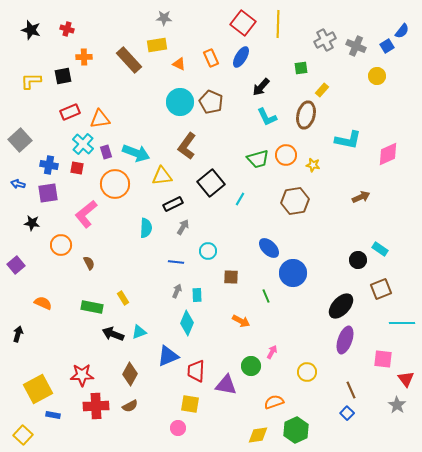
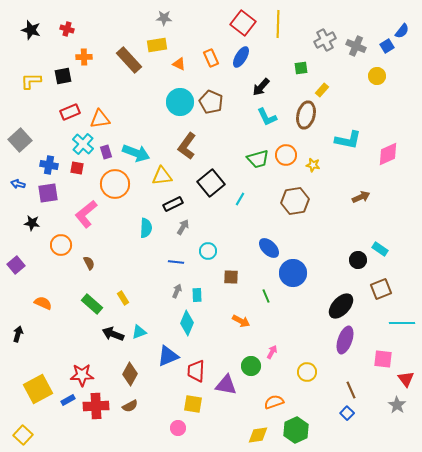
green rectangle at (92, 307): moved 3 px up; rotated 30 degrees clockwise
yellow square at (190, 404): moved 3 px right
blue rectangle at (53, 415): moved 15 px right, 15 px up; rotated 40 degrees counterclockwise
